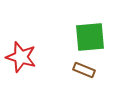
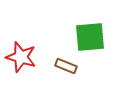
brown rectangle: moved 18 px left, 4 px up
